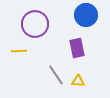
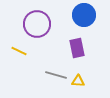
blue circle: moved 2 px left
purple circle: moved 2 px right
yellow line: rotated 28 degrees clockwise
gray line: rotated 40 degrees counterclockwise
